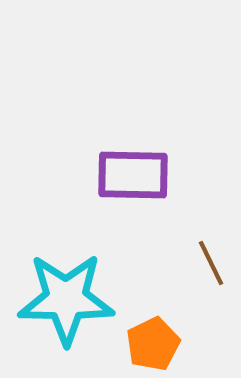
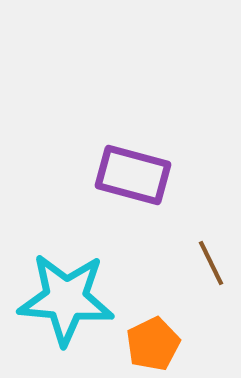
purple rectangle: rotated 14 degrees clockwise
cyan star: rotated 4 degrees clockwise
